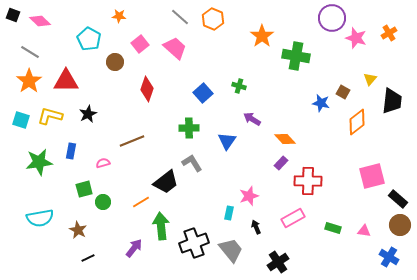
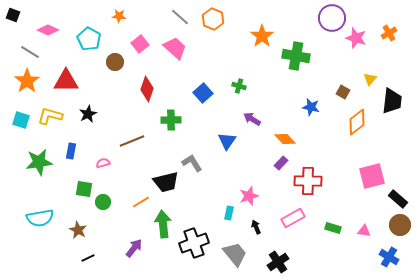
pink diamond at (40, 21): moved 8 px right, 9 px down; rotated 20 degrees counterclockwise
orange star at (29, 81): moved 2 px left
blue star at (321, 103): moved 10 px left, 4 px down
green cross at (189, 128): moved 18 px left, 8 px up
black trapezoid at (166, 182): rotated 24 degrees clockwise
green square at (84, 189): rotated 24 degrees clockwise
green arrow at (161, 226): moved 2 px right, 2 px up
gray trapezoid at (231, 250): moved 4 px right, 4 px down
